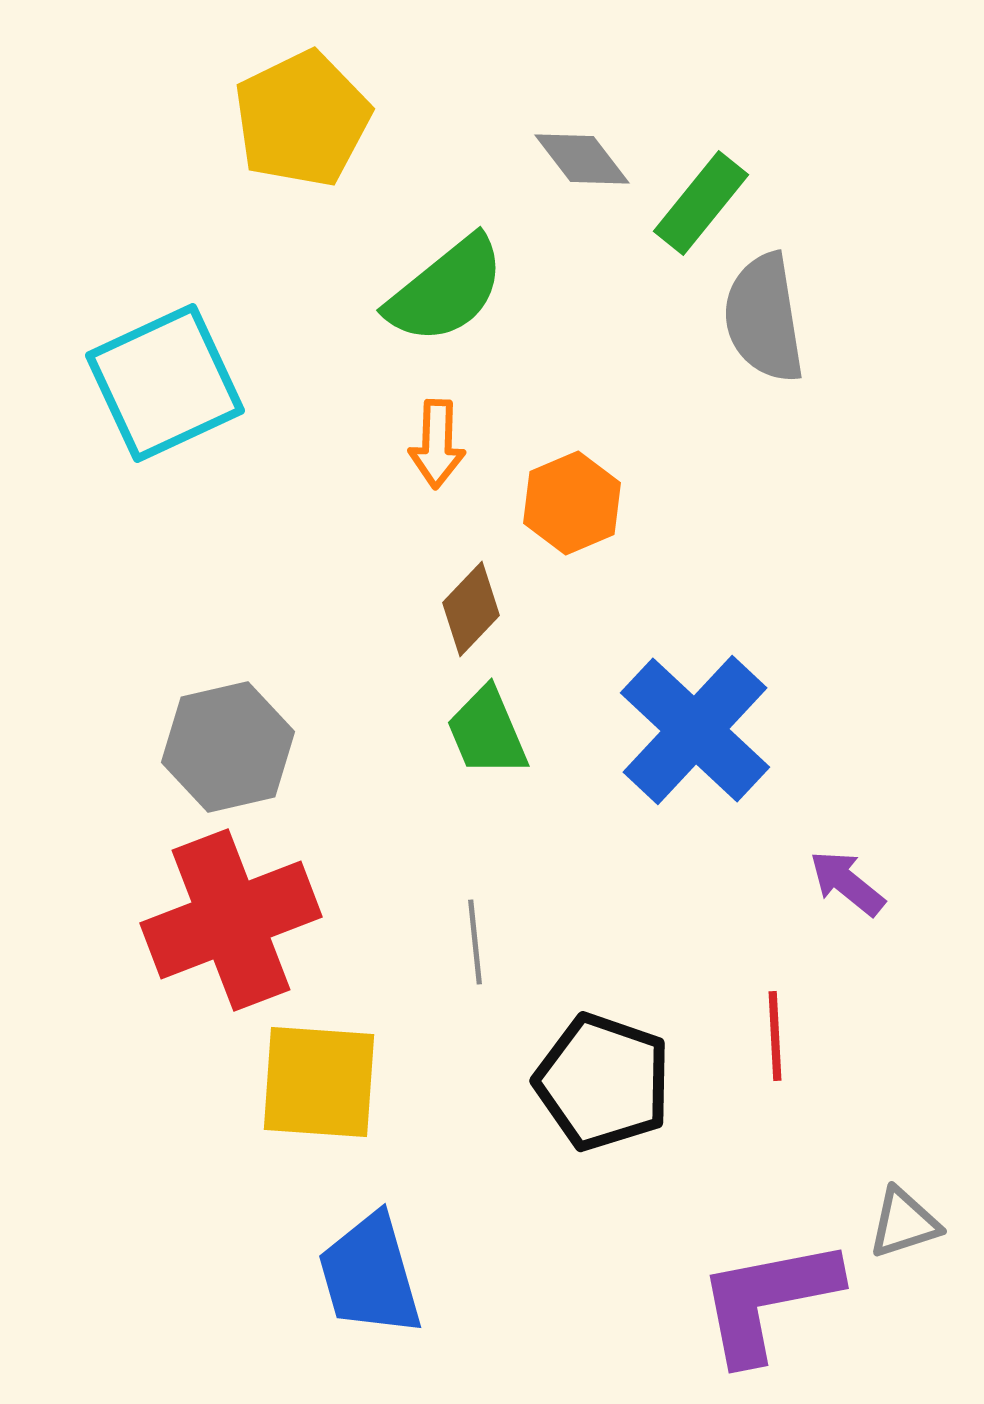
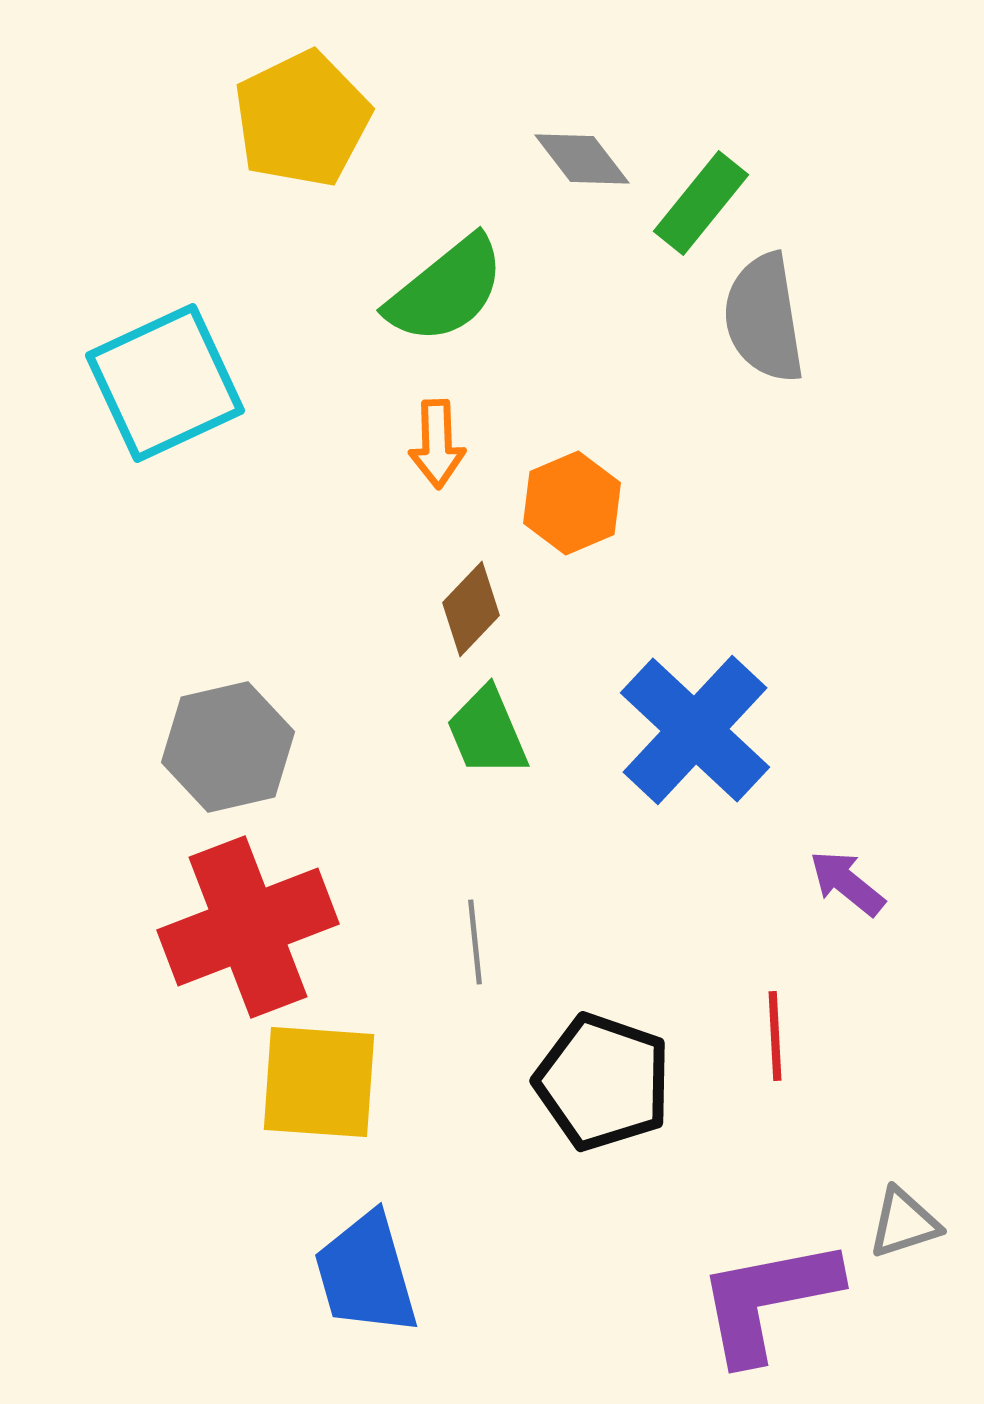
orange arrow: rotated 4 degrees counterclockwise
red cross: moved 17 px right, 7 px down
blue trapezoid: moved 4 px left, 1 px up
